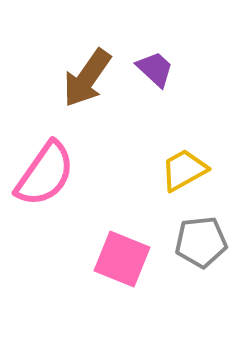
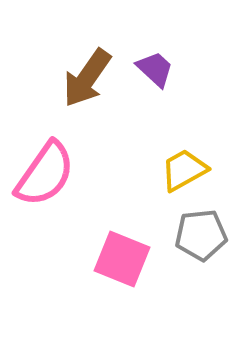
gray pentagon: moved 7 px up
